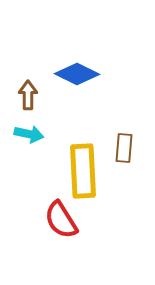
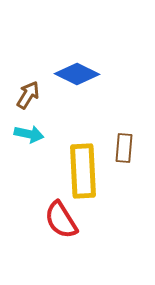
brown arrow: rotated 32 degrees clockwise
